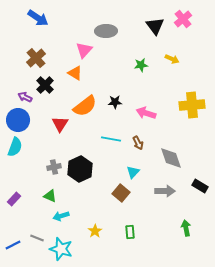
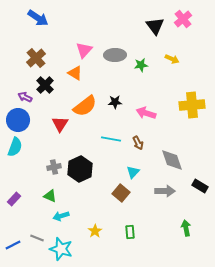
gray ellipse: moved 9 px right, 24 px down
gray diamond: moved 1 px right, 2 px down
